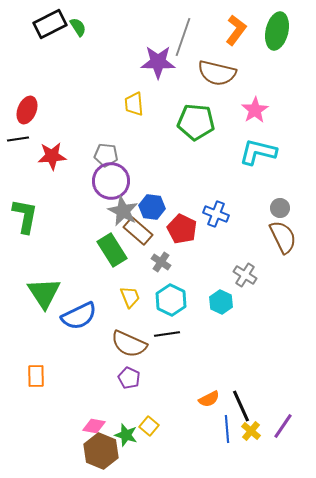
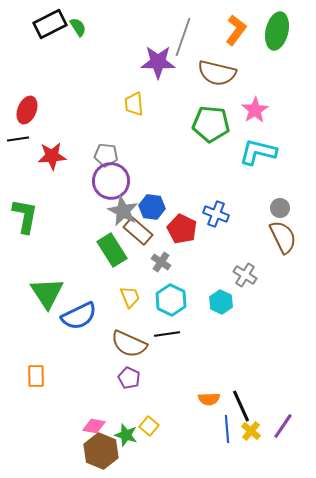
green pentagon at (196, 122): moved 15 px right, 2 px down
green triangle at (44, 293): moved 3 px right
orange semicircle at (209, 399): rotated 25 degrees clockwise
